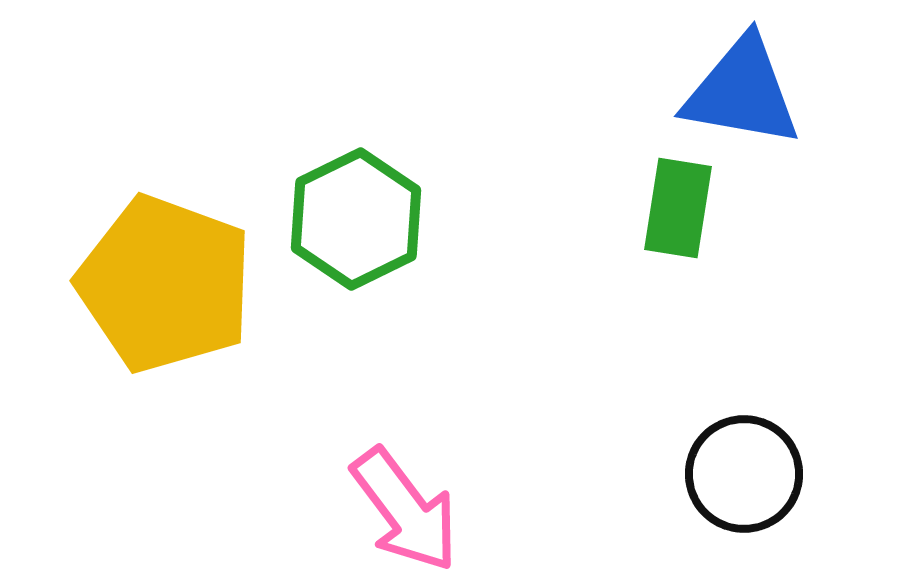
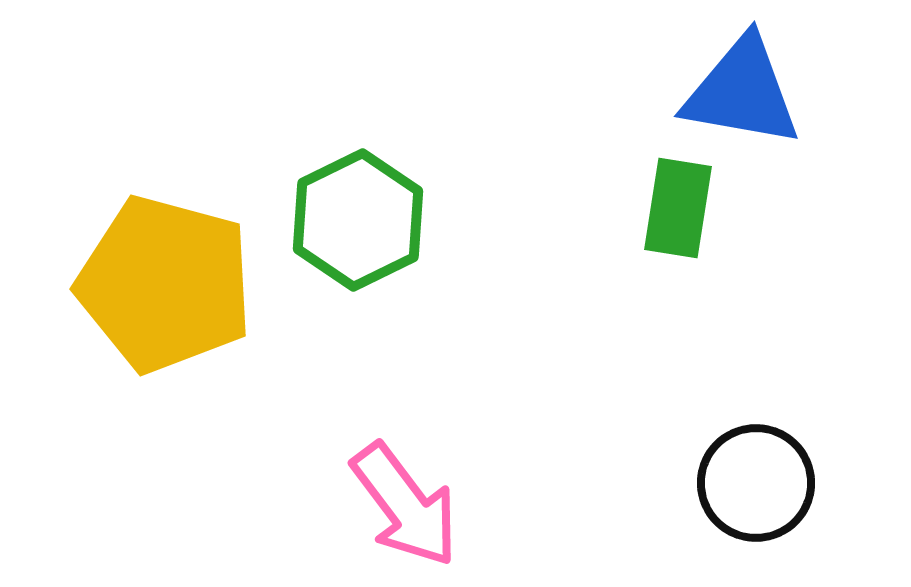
green hexagon: moved 2 px right, 1 px down
yellow pentagon: rotated 5 degrees counterclockwise
black circle: moved 12 px right, 9 px down
pink arrow: moved 5 px up
